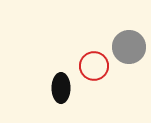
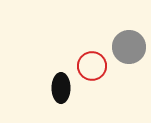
red circle: moved 2 px left
